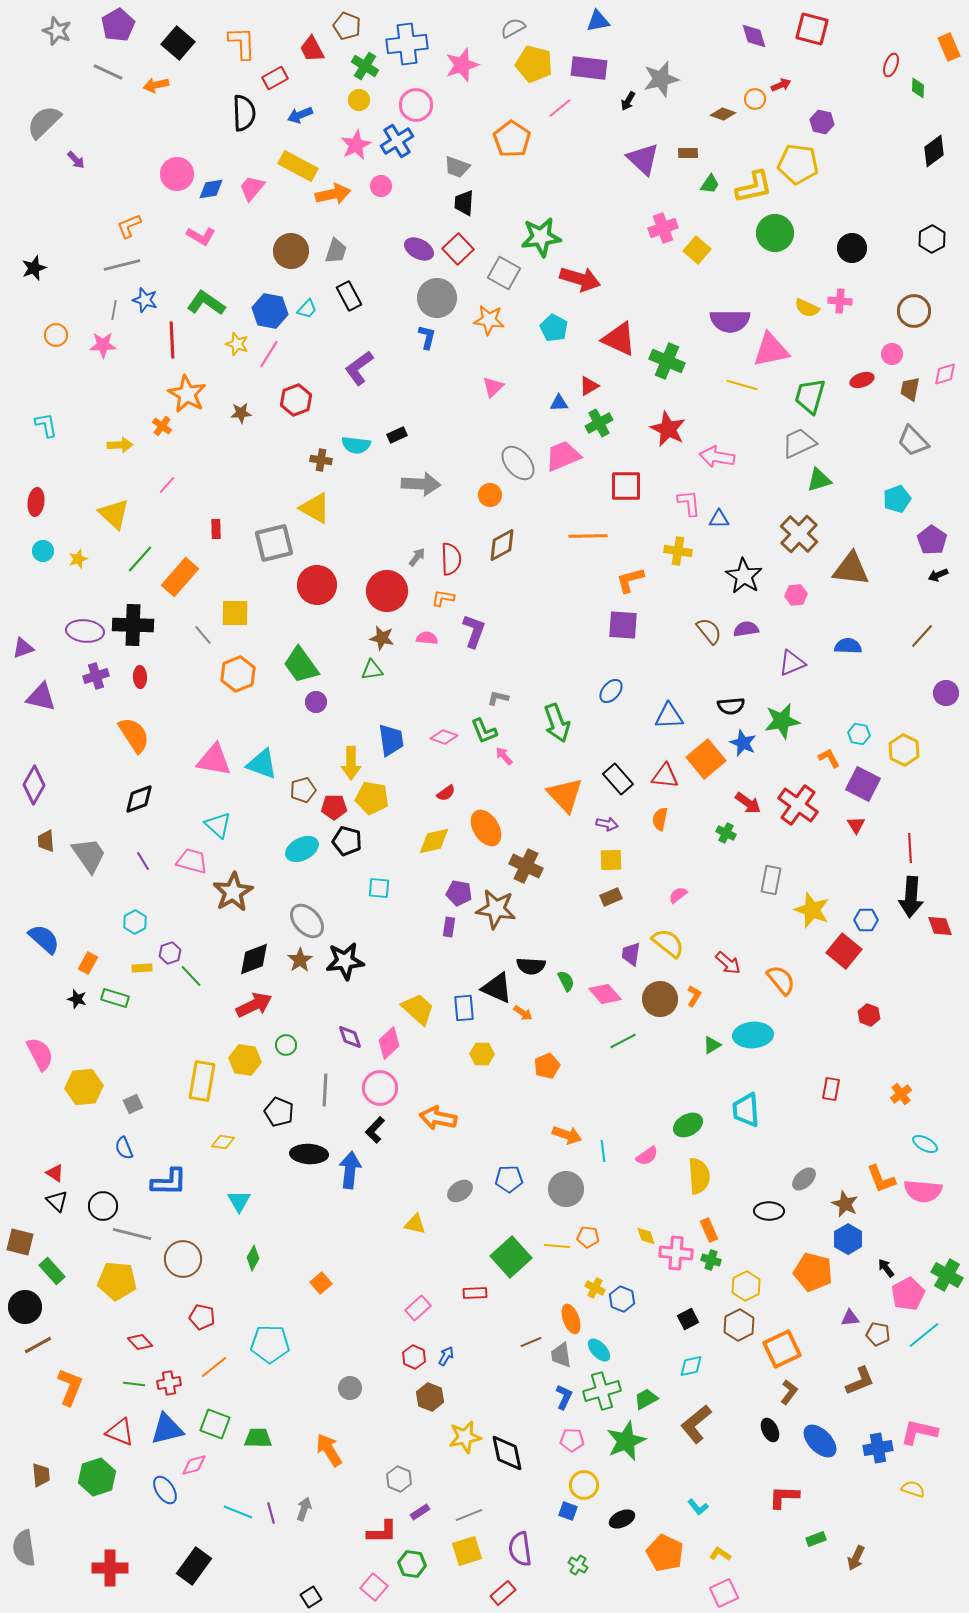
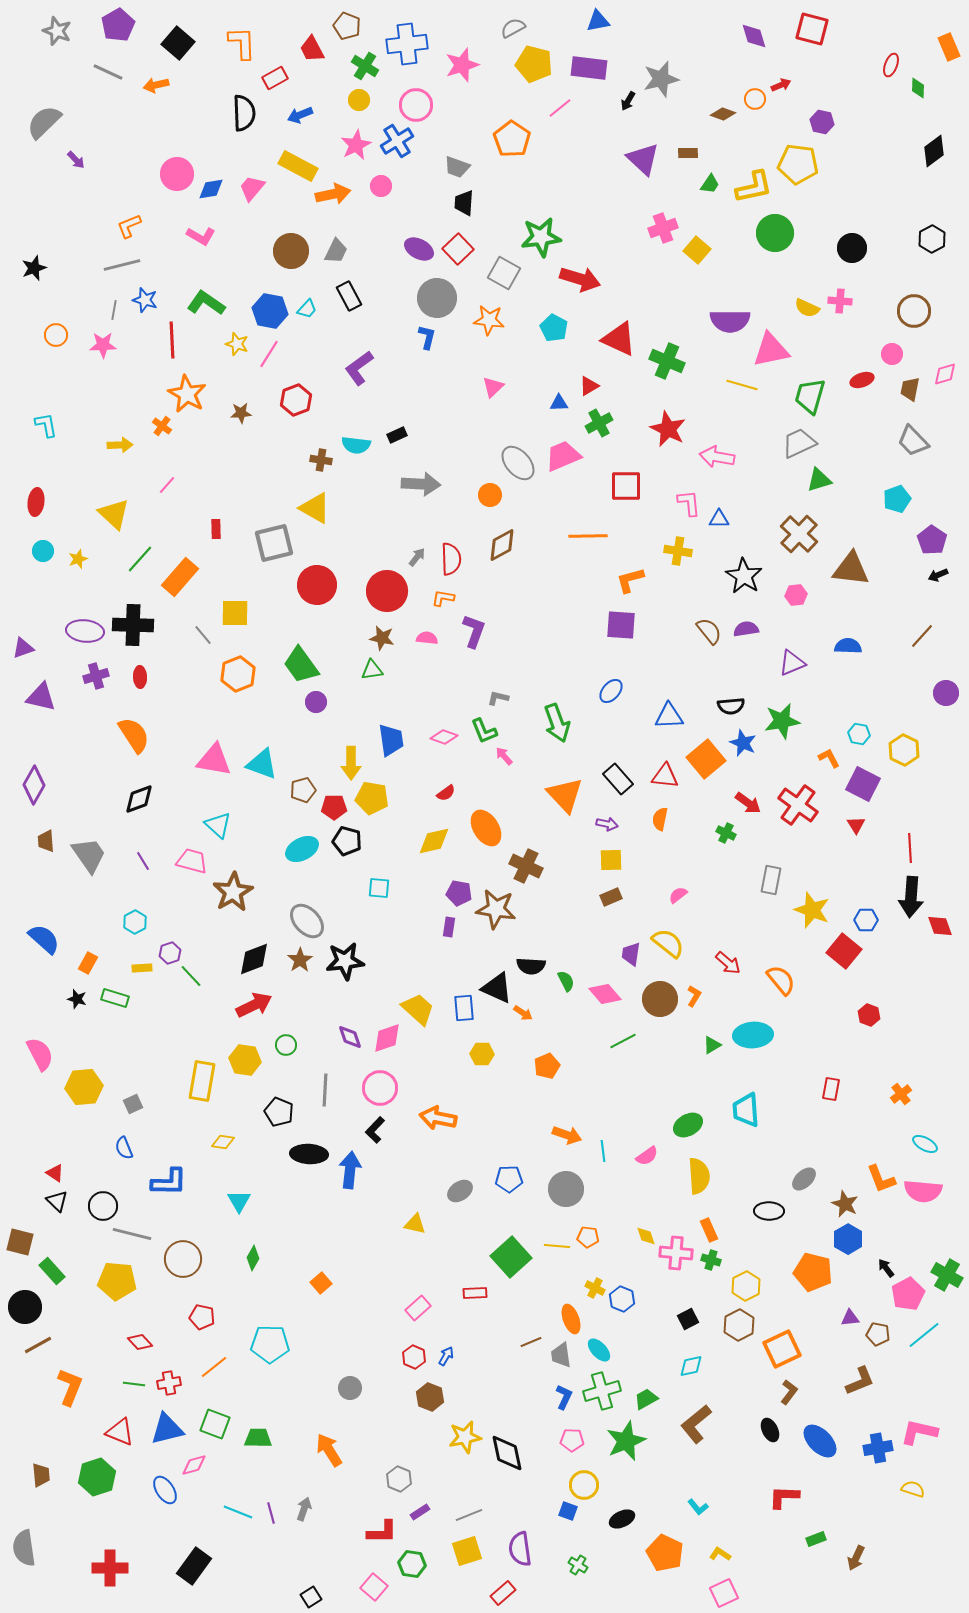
gray trapezoid at (336, 251): rotated 8 degrees clockwise
purple square at (623, 625): moved 2 px left
pink diamond at (389, 1043): moved 2 px left, 5 px up; rotated 24 degrees clockwise
